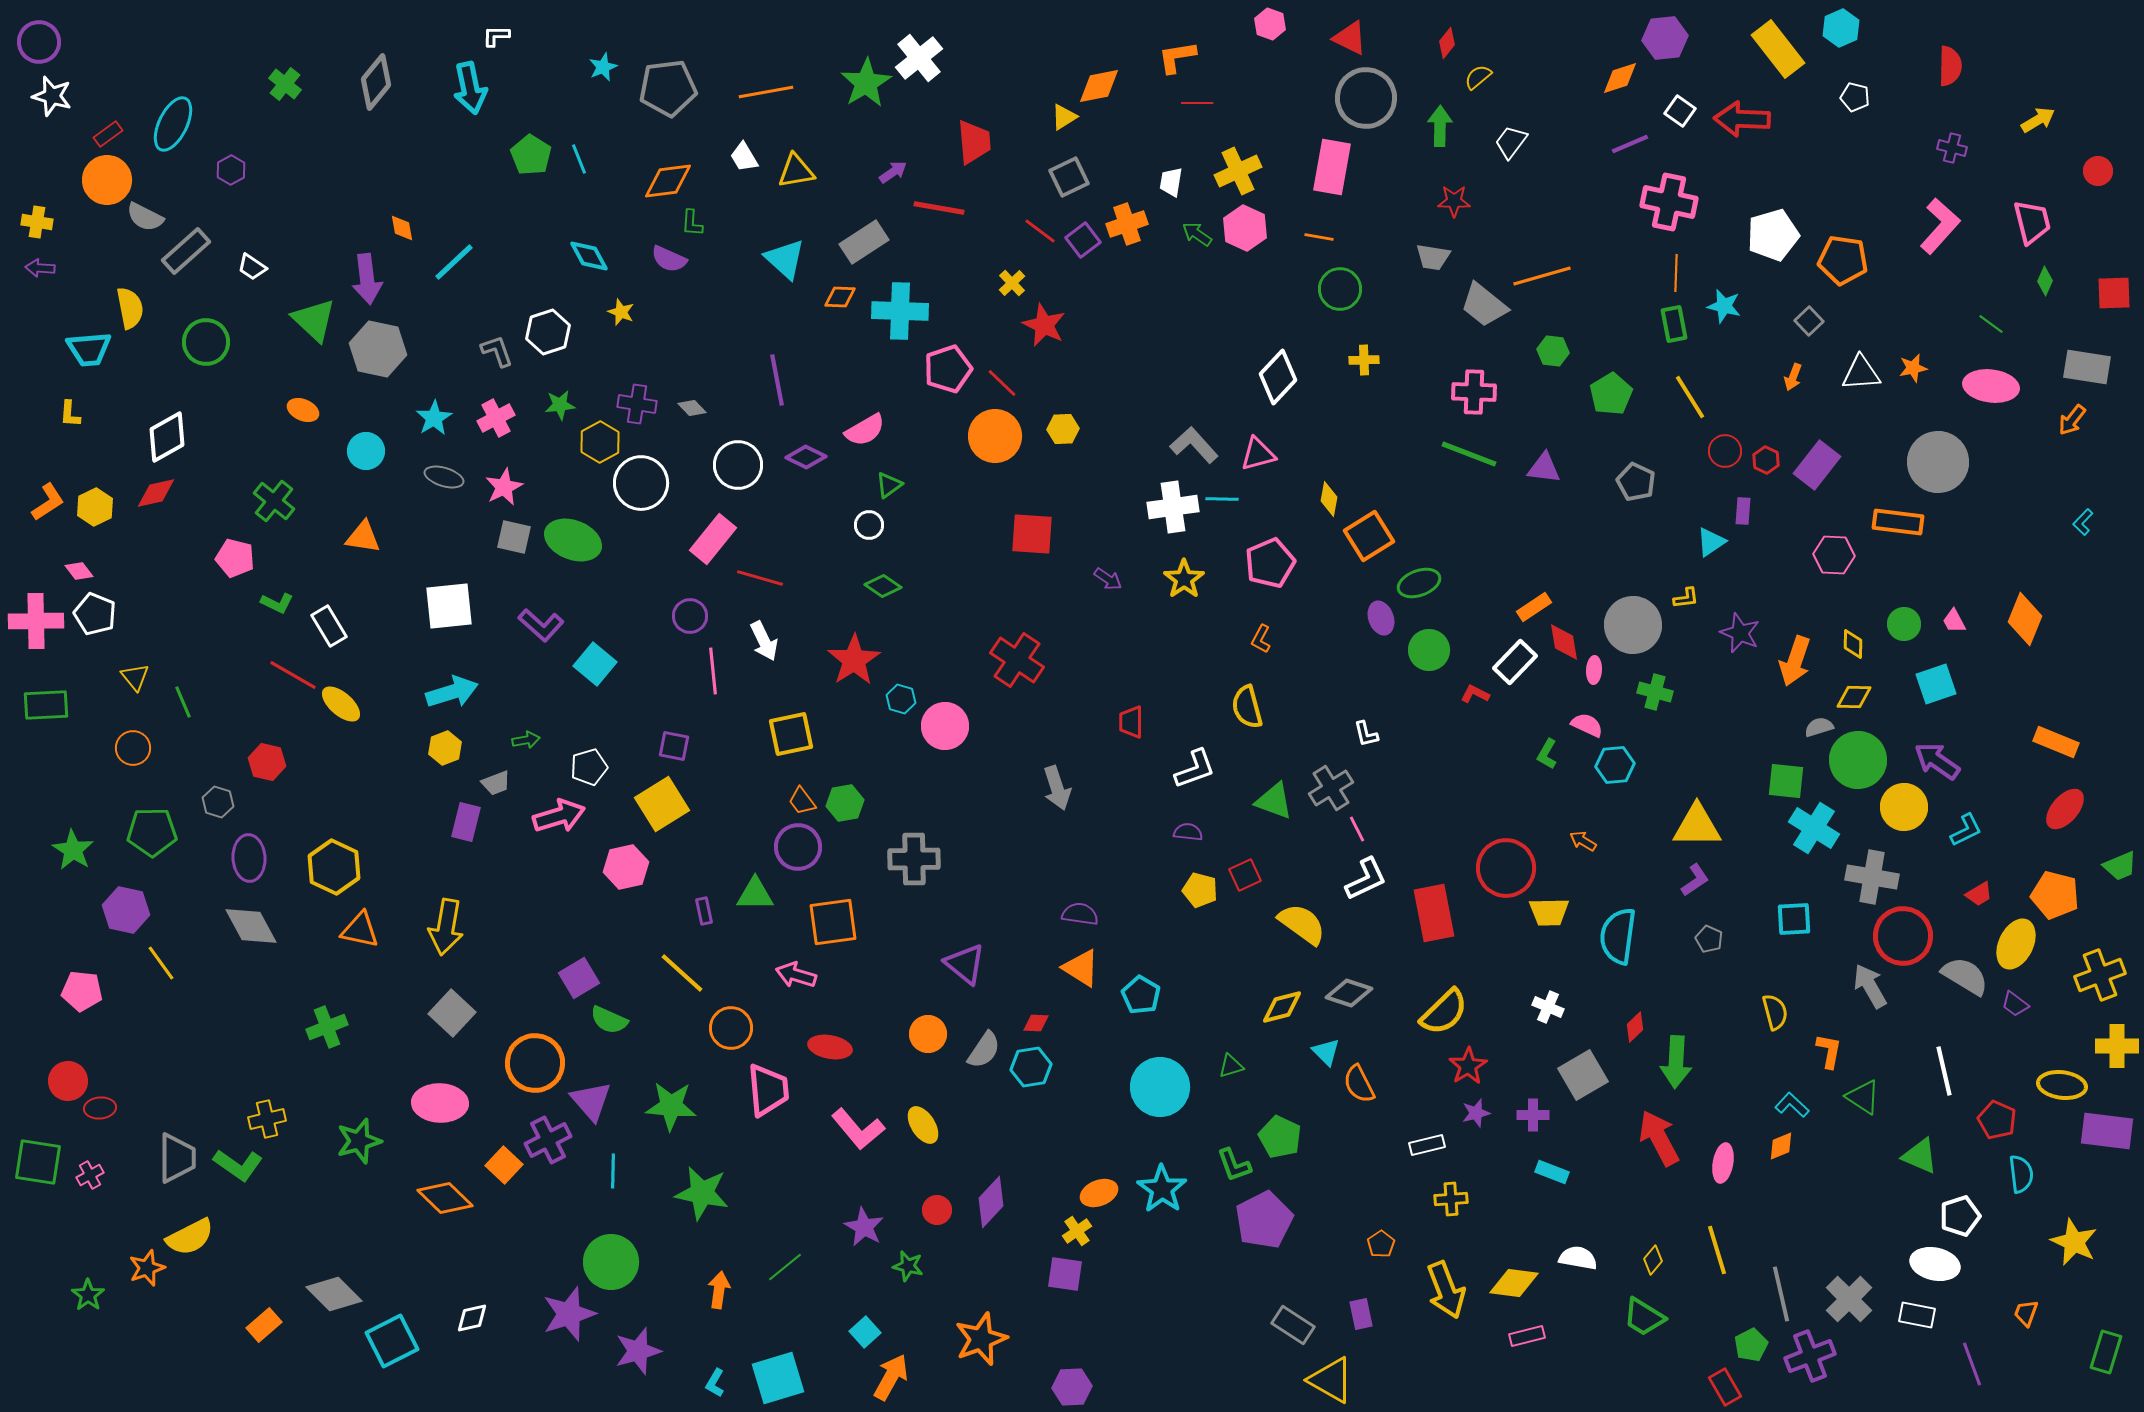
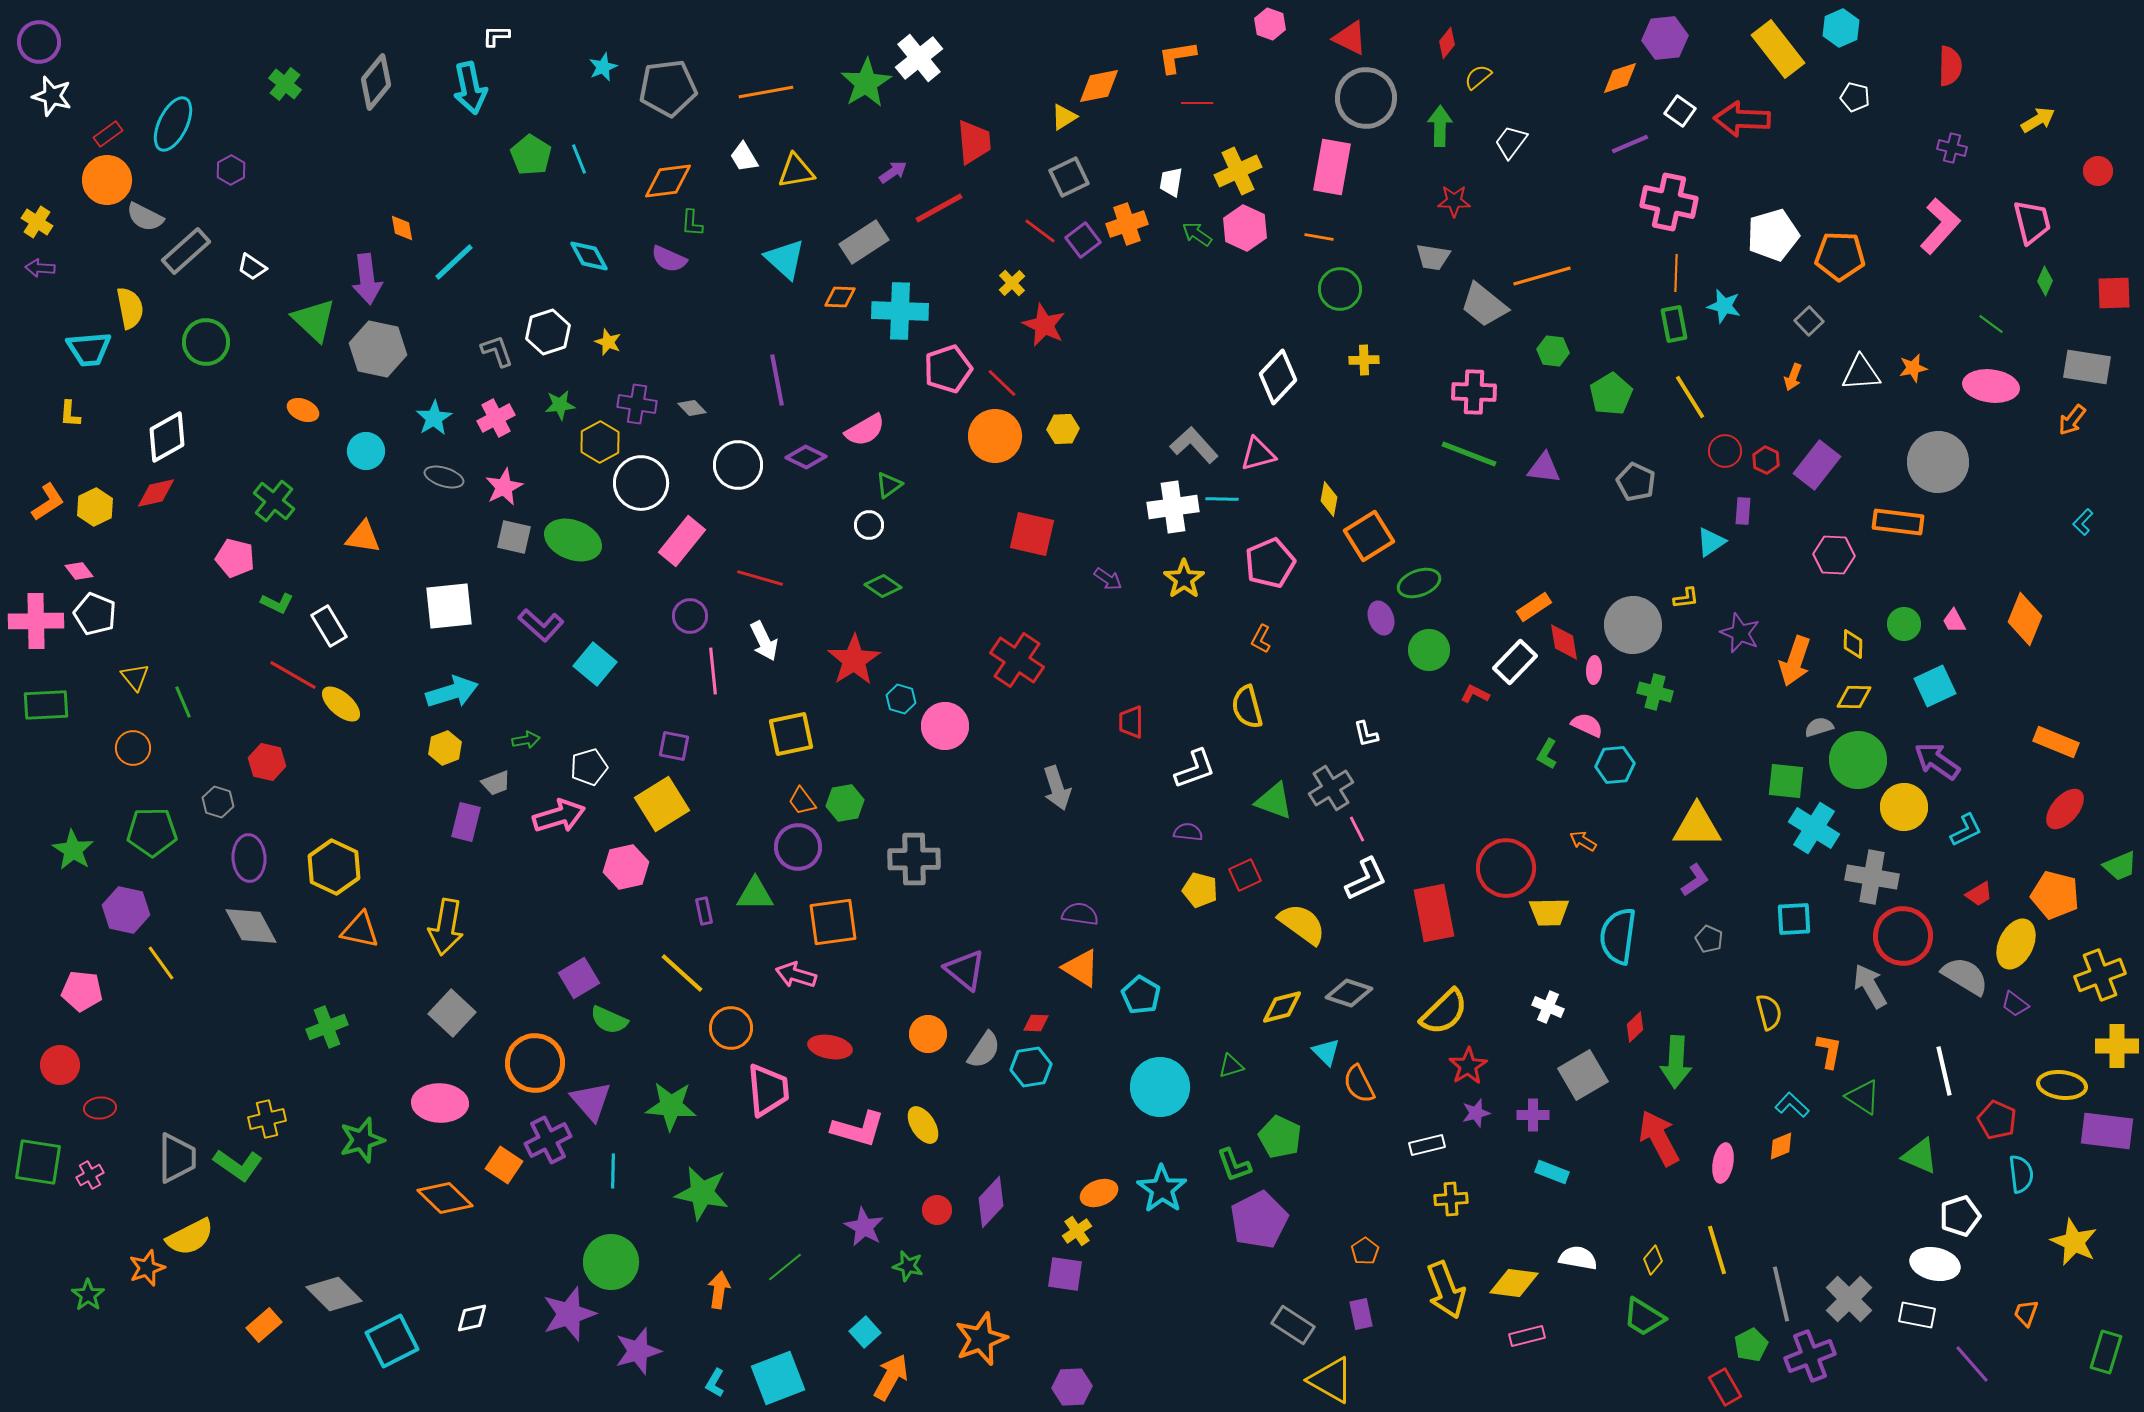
red line at (939, 208): rotated 39 degrees counterclockwise
yellow cross at (37, 222): rotated 24 degrees clockwise
orange pentagon at (1843, 260): moved 3 px left, 4 px up; rotated 6 degrees counterclockwise
yellow star at (621, 312): moved 13 px left, 30 px down
red square at (1032, 534): rotated 9 degrees clockwise
pink rectangle at (713, 539): moved 31 px left, 2 px down
cyan square at (1936, 684): moved 1 px left, 2 px down; rotated 6 degrees counterclockwise
purple triangle at (965, 964): moved 6 px down
yellow semicircle at (1775, 1012): moved 6 px left
red circle at (68, 1081): moved 8 px left, 16 px up
pink L-shape at (858, 1129): rotated 34 degrees counterclockwise
green star at (359, 1141): moved 3 px right, 1 px up
orange square at (504, 1165): rotated 9 degrees counterclockwise
purple pentagon at (1264, 1220): moved 5 px left
orange pentagon at (1381, 1244): moved 16 px left, 7 px down
purple line at (1972, 1364): rotated 21 degrees counterclockwise
cyan square at (778, 1378): rotated 4 degrees counterclockwise
